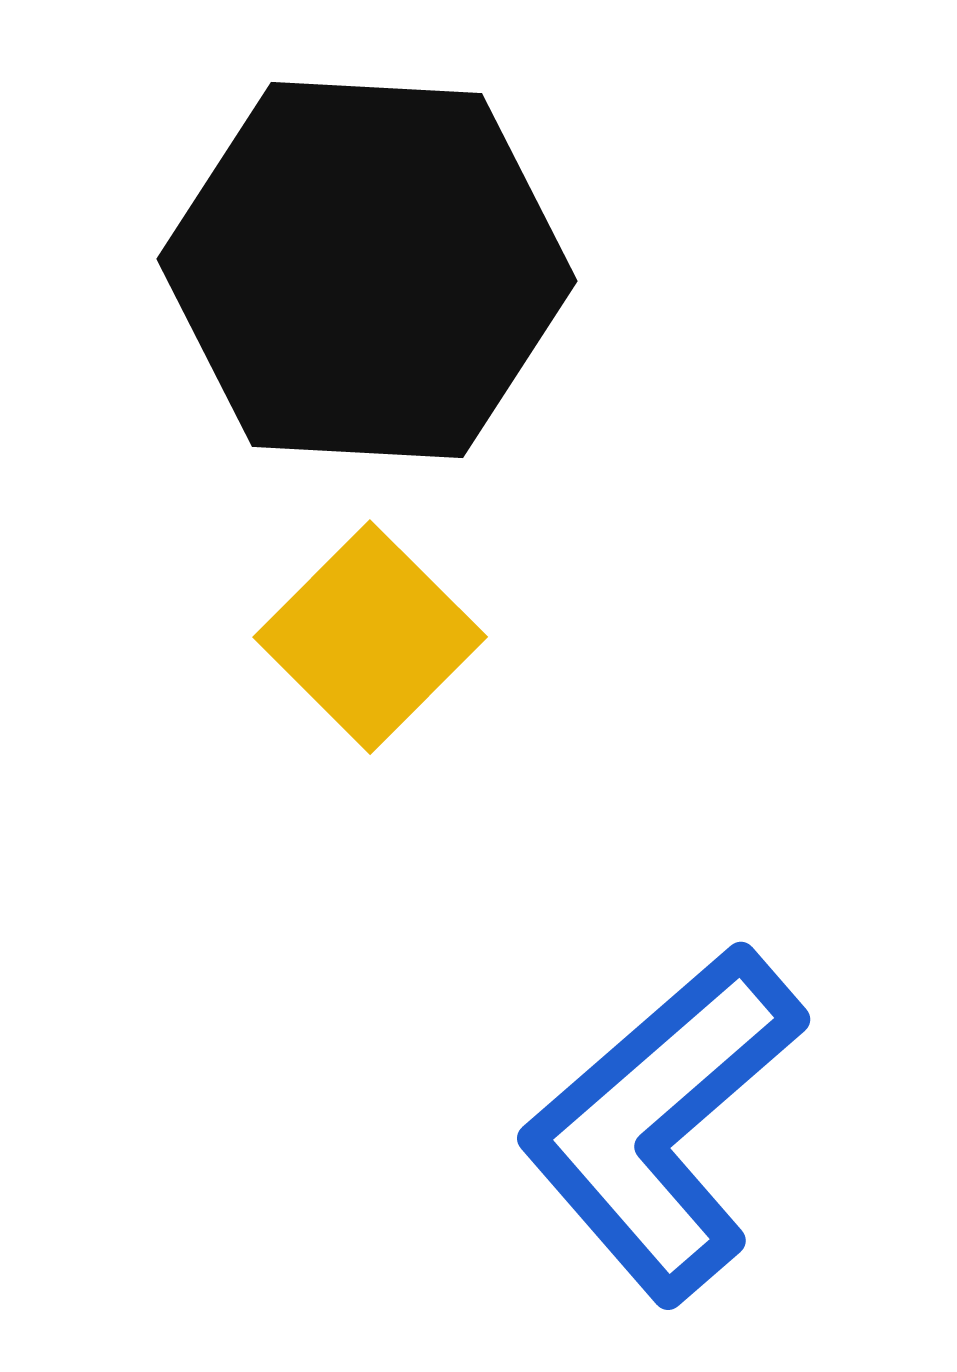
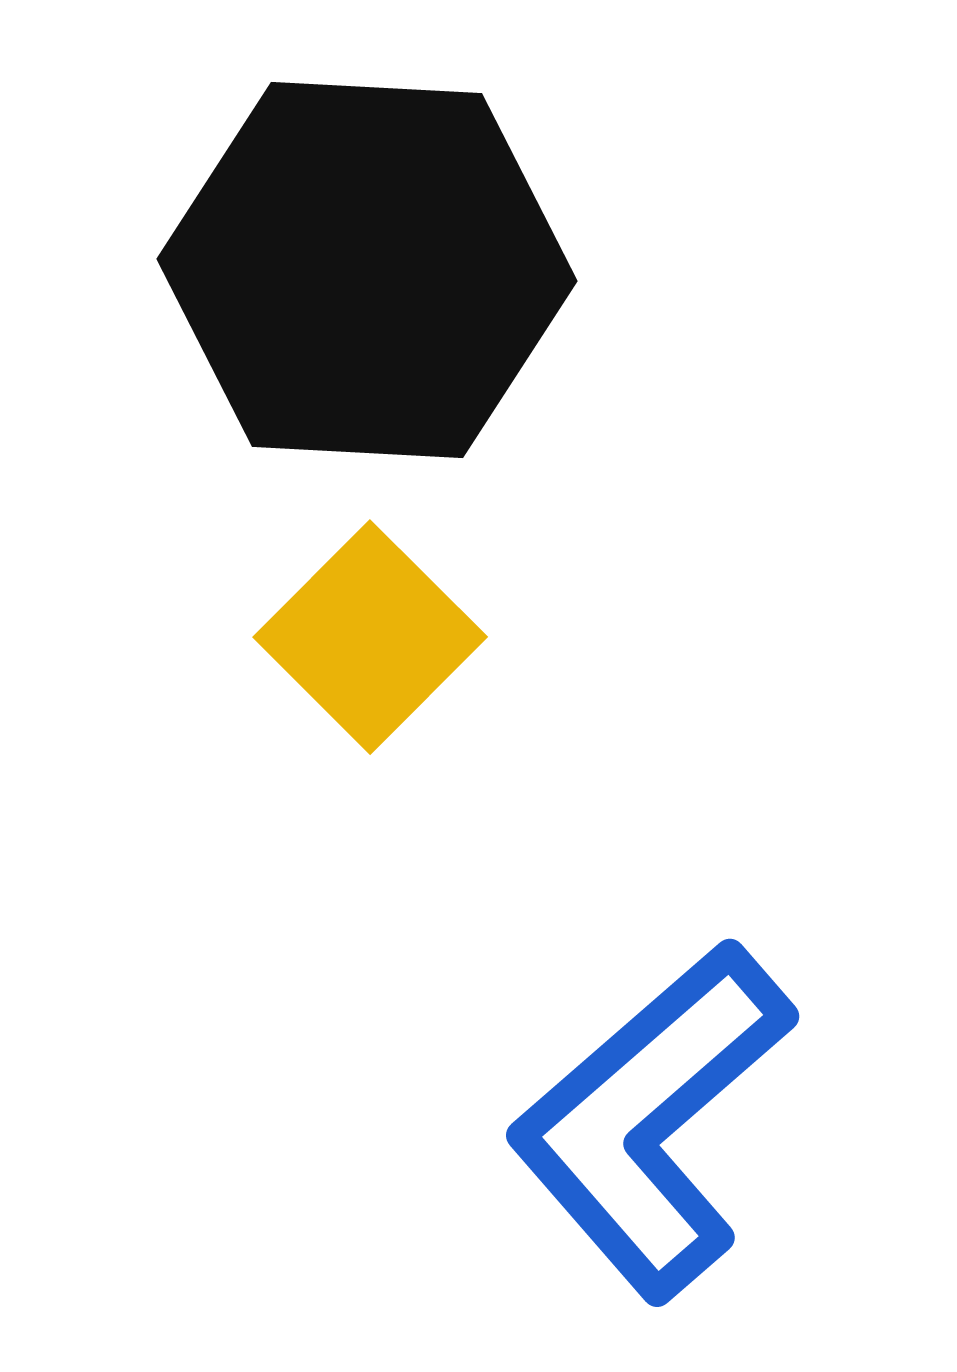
blue L-shape: moved 11 px left, 3 px up
